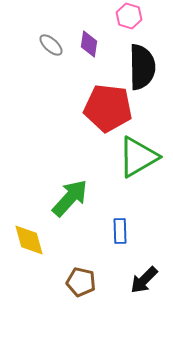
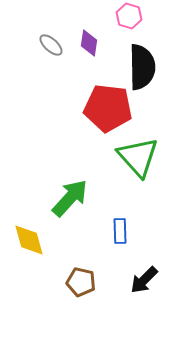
purple diamond: moved 1 px up
green triangle: rotated 42 degrees counterclockwise
